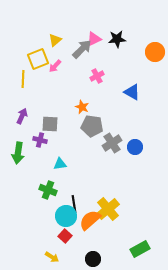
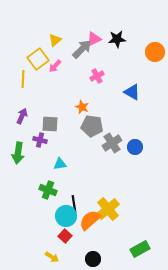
yellow square: rotated 15 degrees counterclockwise
